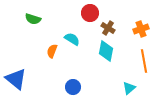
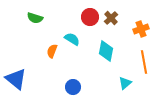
red circle: moved 4 px down
green semicircle: moved 2 px right, 1 px up
brown cross: moved 3 px right, 10 px up; rotated 16 degrees clockwise
orange line: moved 1 px down
cyan triangle: moved 4 px left, 5 px up
